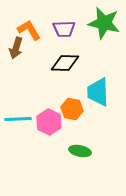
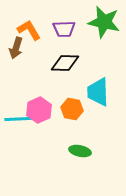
green star: moved 1 px up
pink hexagon: moved 10 px left, 12 px up; rotated 10 degrees clockwise
